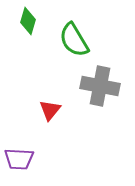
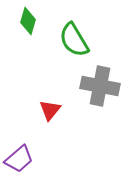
purple trapezoid: rotated 44 degrees counterclockwise
